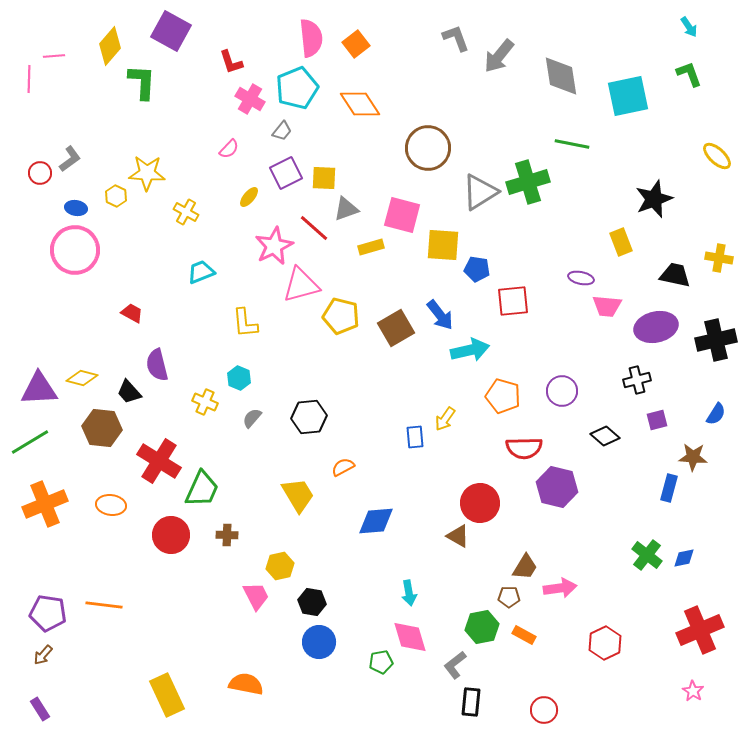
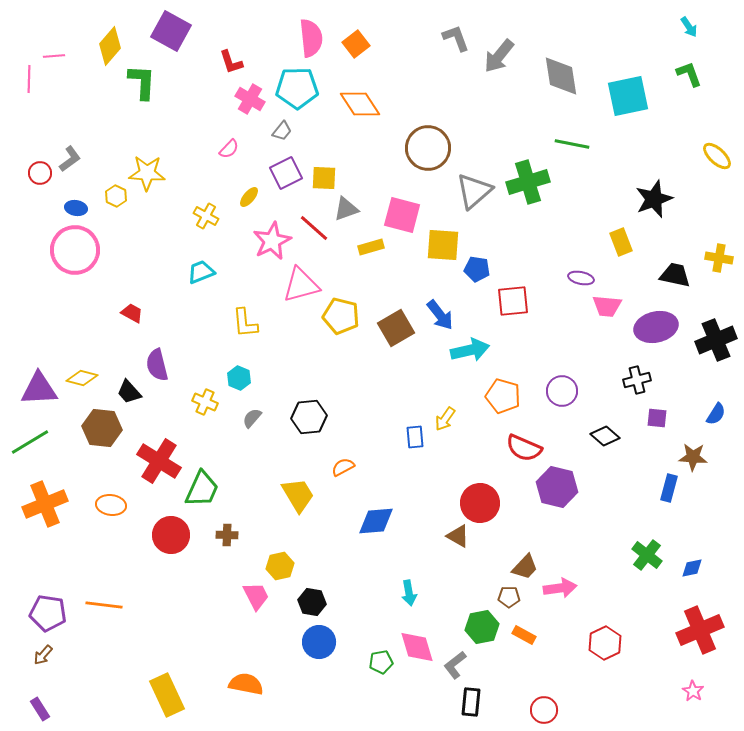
cyan pentagon at (297, 88): rotated 21 degrees clockwise
gray triangle at (480, 192): moved 6 px left, 1 px up; rotated 9 degrees counterclockwise
yellow cross at (186, 212): moved 20 px right, 4 px down
pink star at (274, 246): moved 2 px left, 5 px up
black cross at (716, 340): rotated 9 degrees counterclockwise
purple square at (657, 420): moved 2 px up; rotated 20 degrees clockwise
red semicircle at (524, 448): rotated 24 degrees clockwise
blue diamond at (684, 558): moved 8 px right, 10 px down
brown trapezoid at (525, 567): rotated 12 degrees clockwise
pink diamond at (410, 637): moved 7 px right, 10 px down
